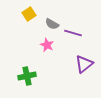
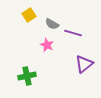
yellow square: moved 1 px down
